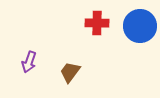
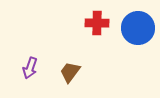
blue circle: moved 2 px left, 2 px down
purple arrow: moved 1 px right, 6 px down
